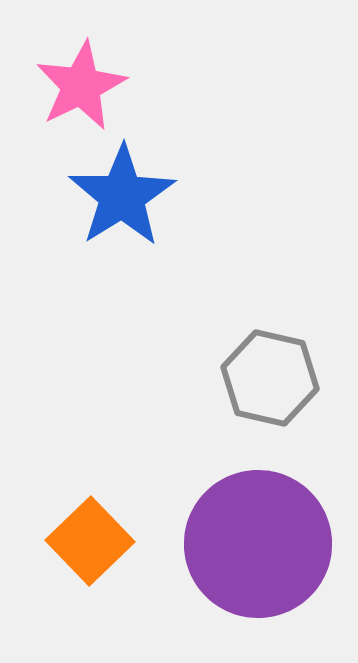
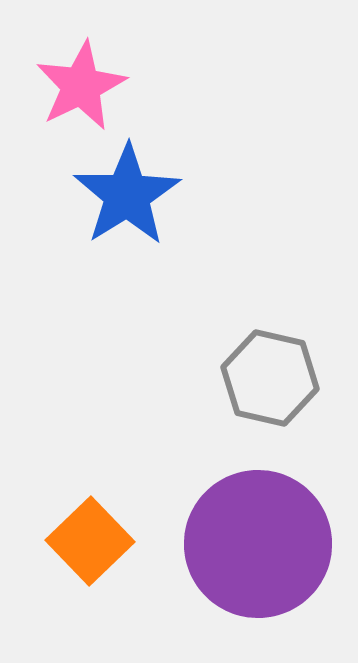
blue star: moved 5 px right, 1 px up
